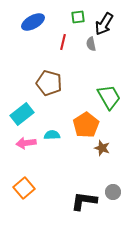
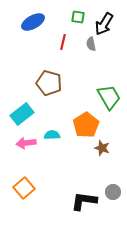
green square: rotated 16 degrees clockwise
